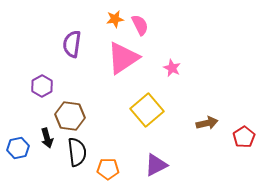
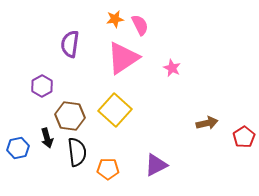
purple semicircle: moved 2 px left
yellow square: moved 32 px left; rotated 8 degrees counterclockwise
